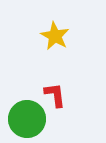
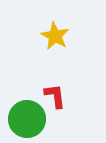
red L-shape: moved 1 px down
